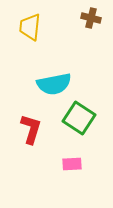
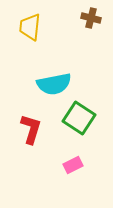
pink rectangle: moved 1 px right, 1 px down; rotated 24 degrees counterclockwise
